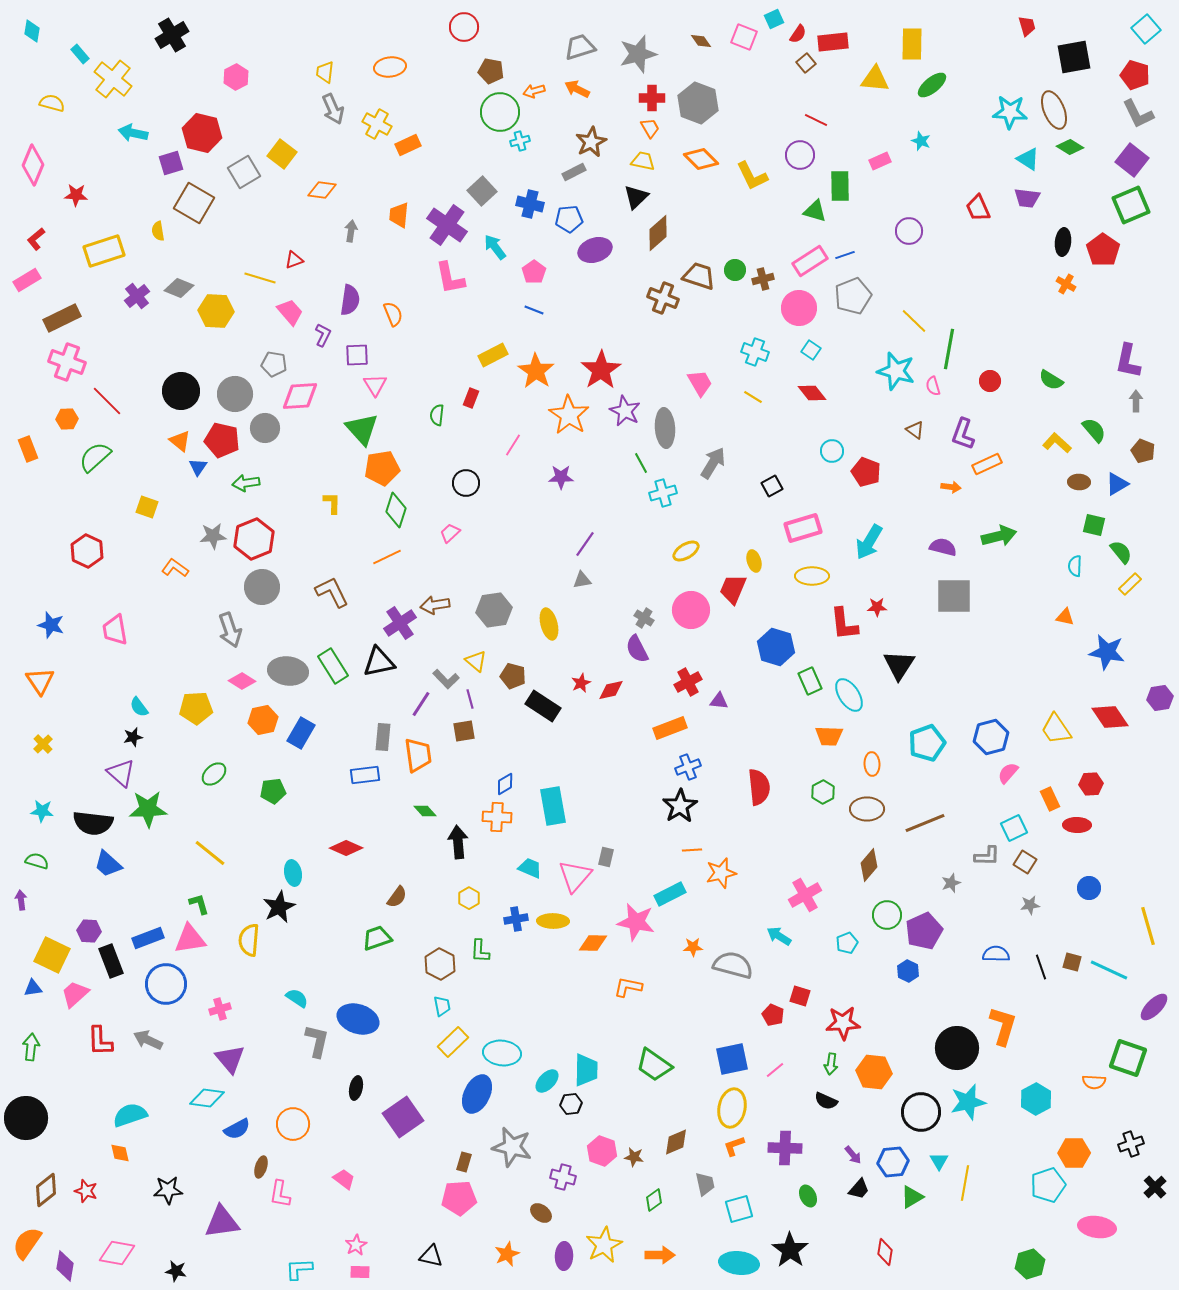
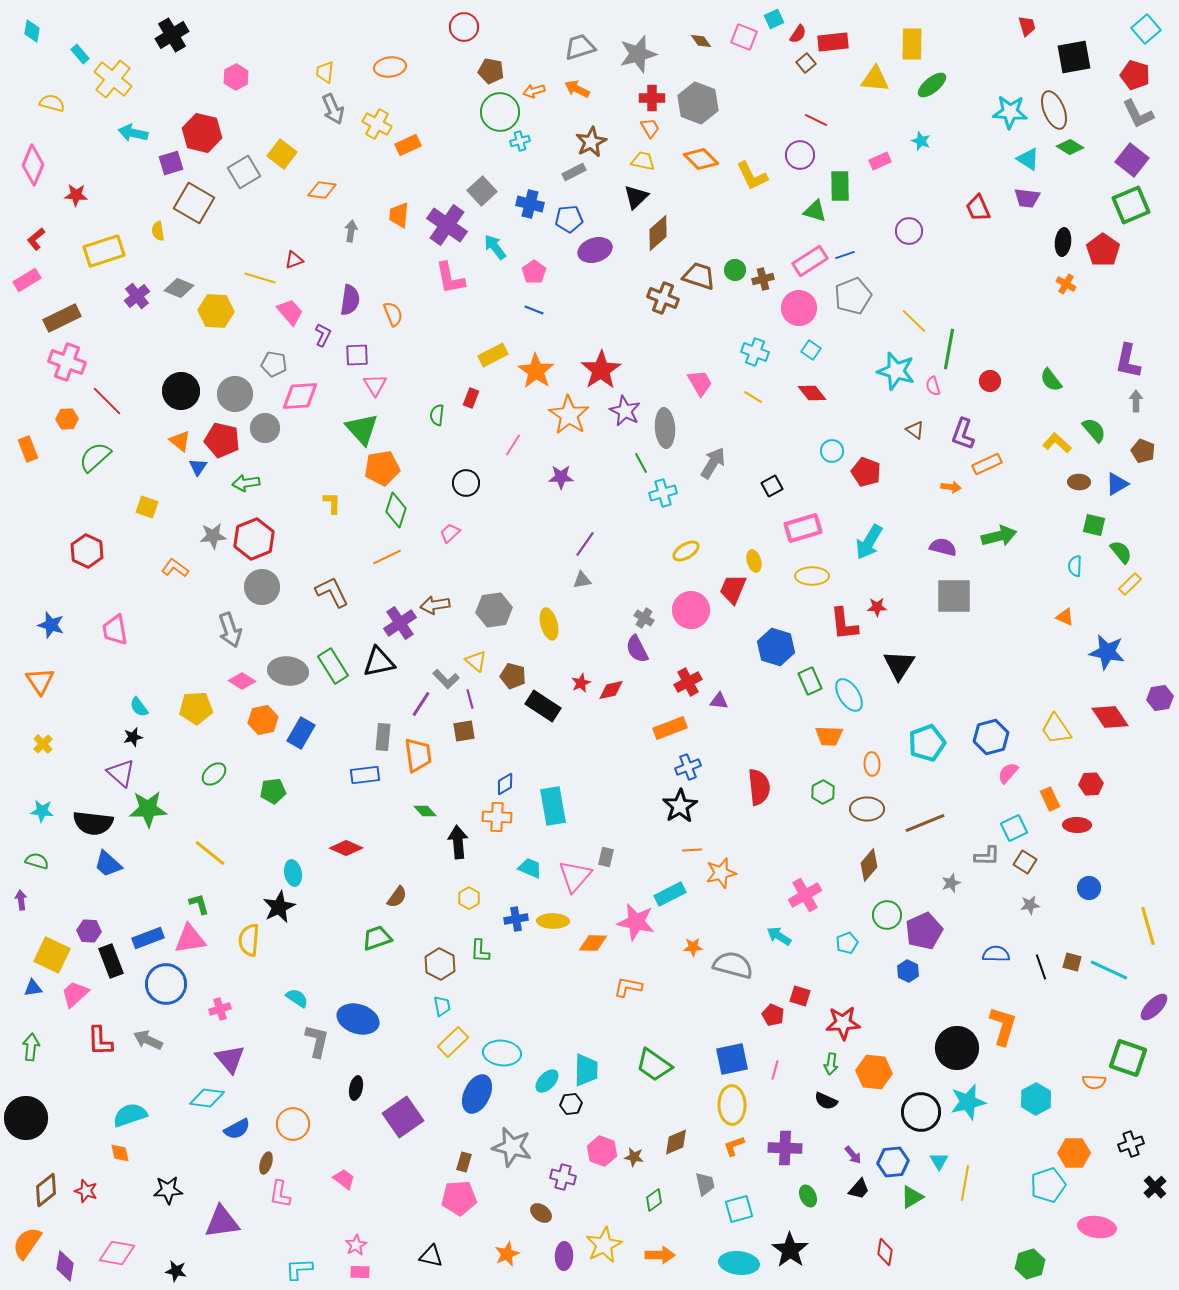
green semicircle at (1051, 380): rotated 20 degrees clockwise
orange triangle at (1065, 617): rotated 12 degrees clockwise
pink line at (775, 1070): rotated 36 degrees counterclockwise
yellow ellipse at (732, 1108): moved 3 px up; rotated 12 degrees counterclockwise
brown ellipse at (261, 1167): moved 5 px right, 4 px up
